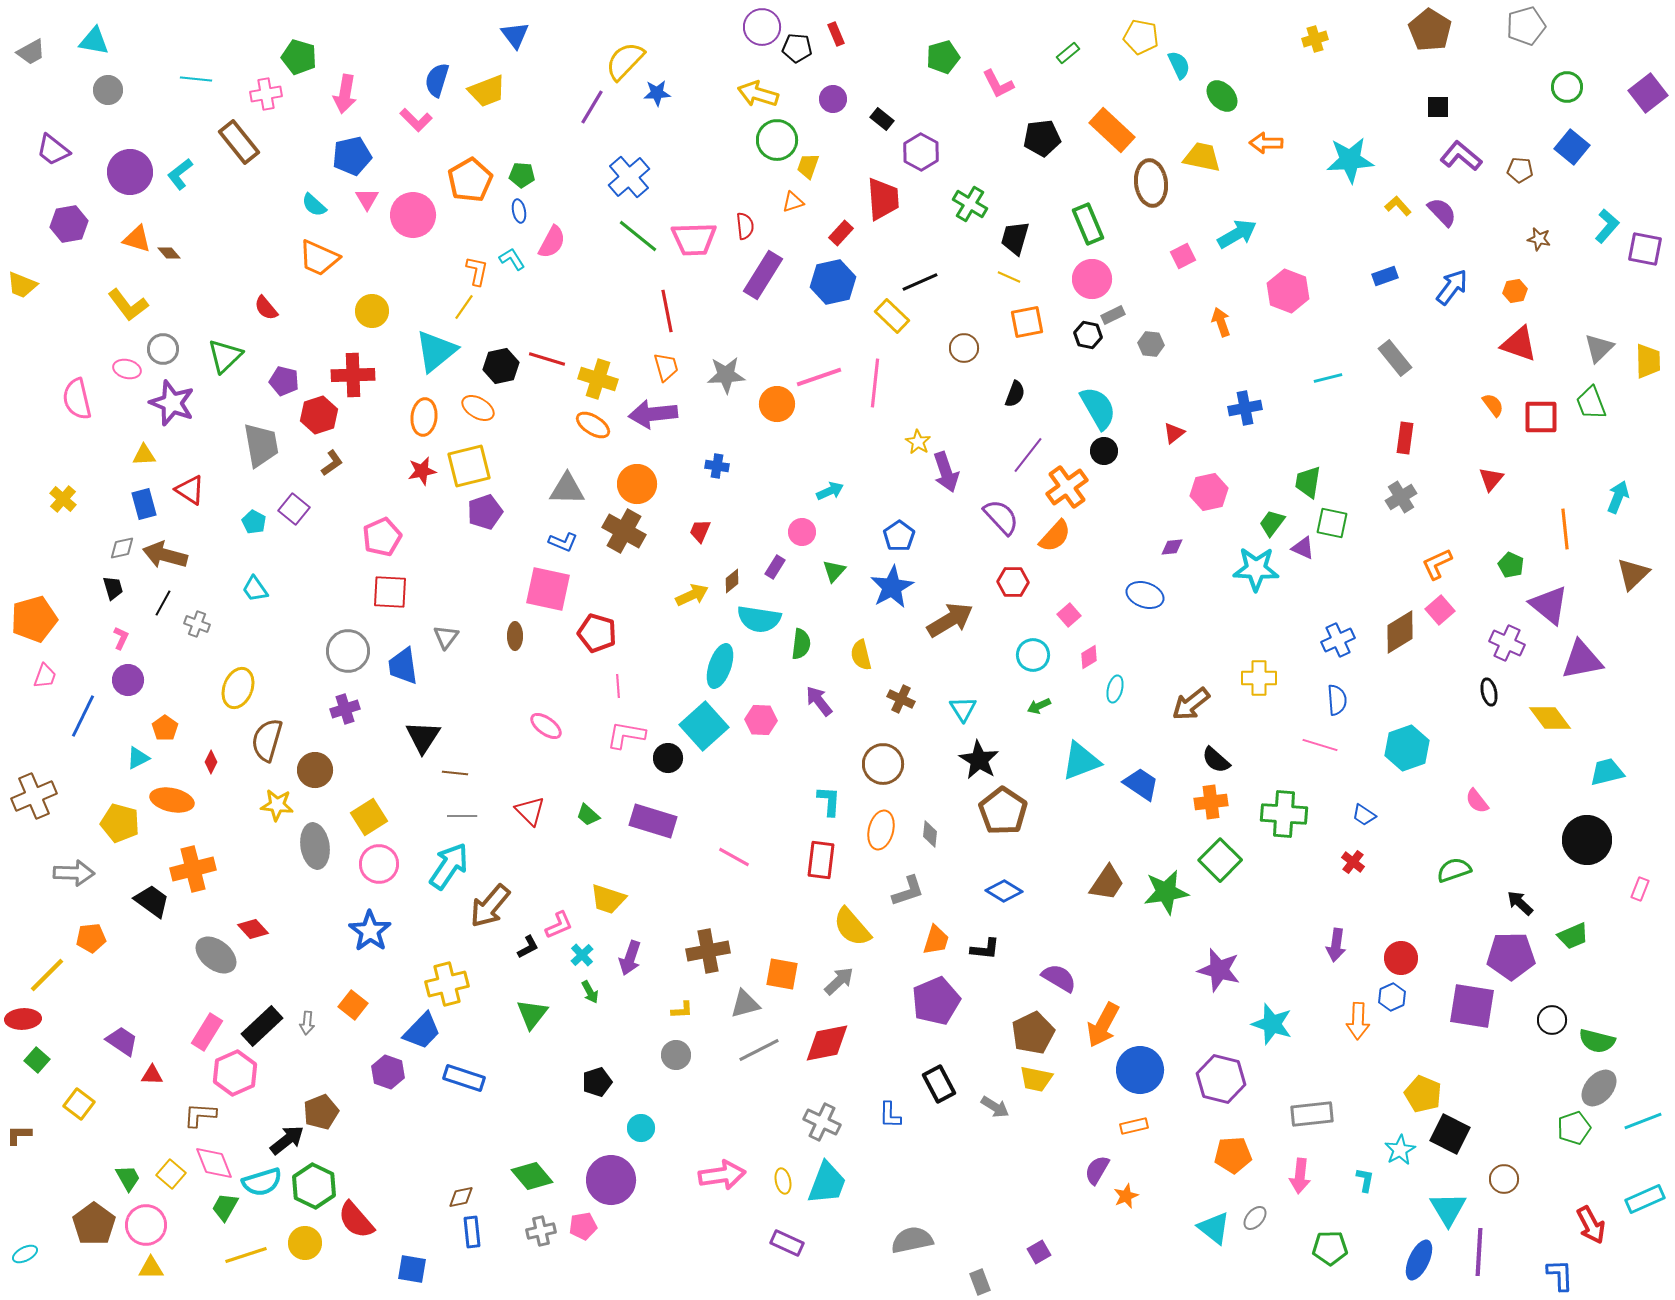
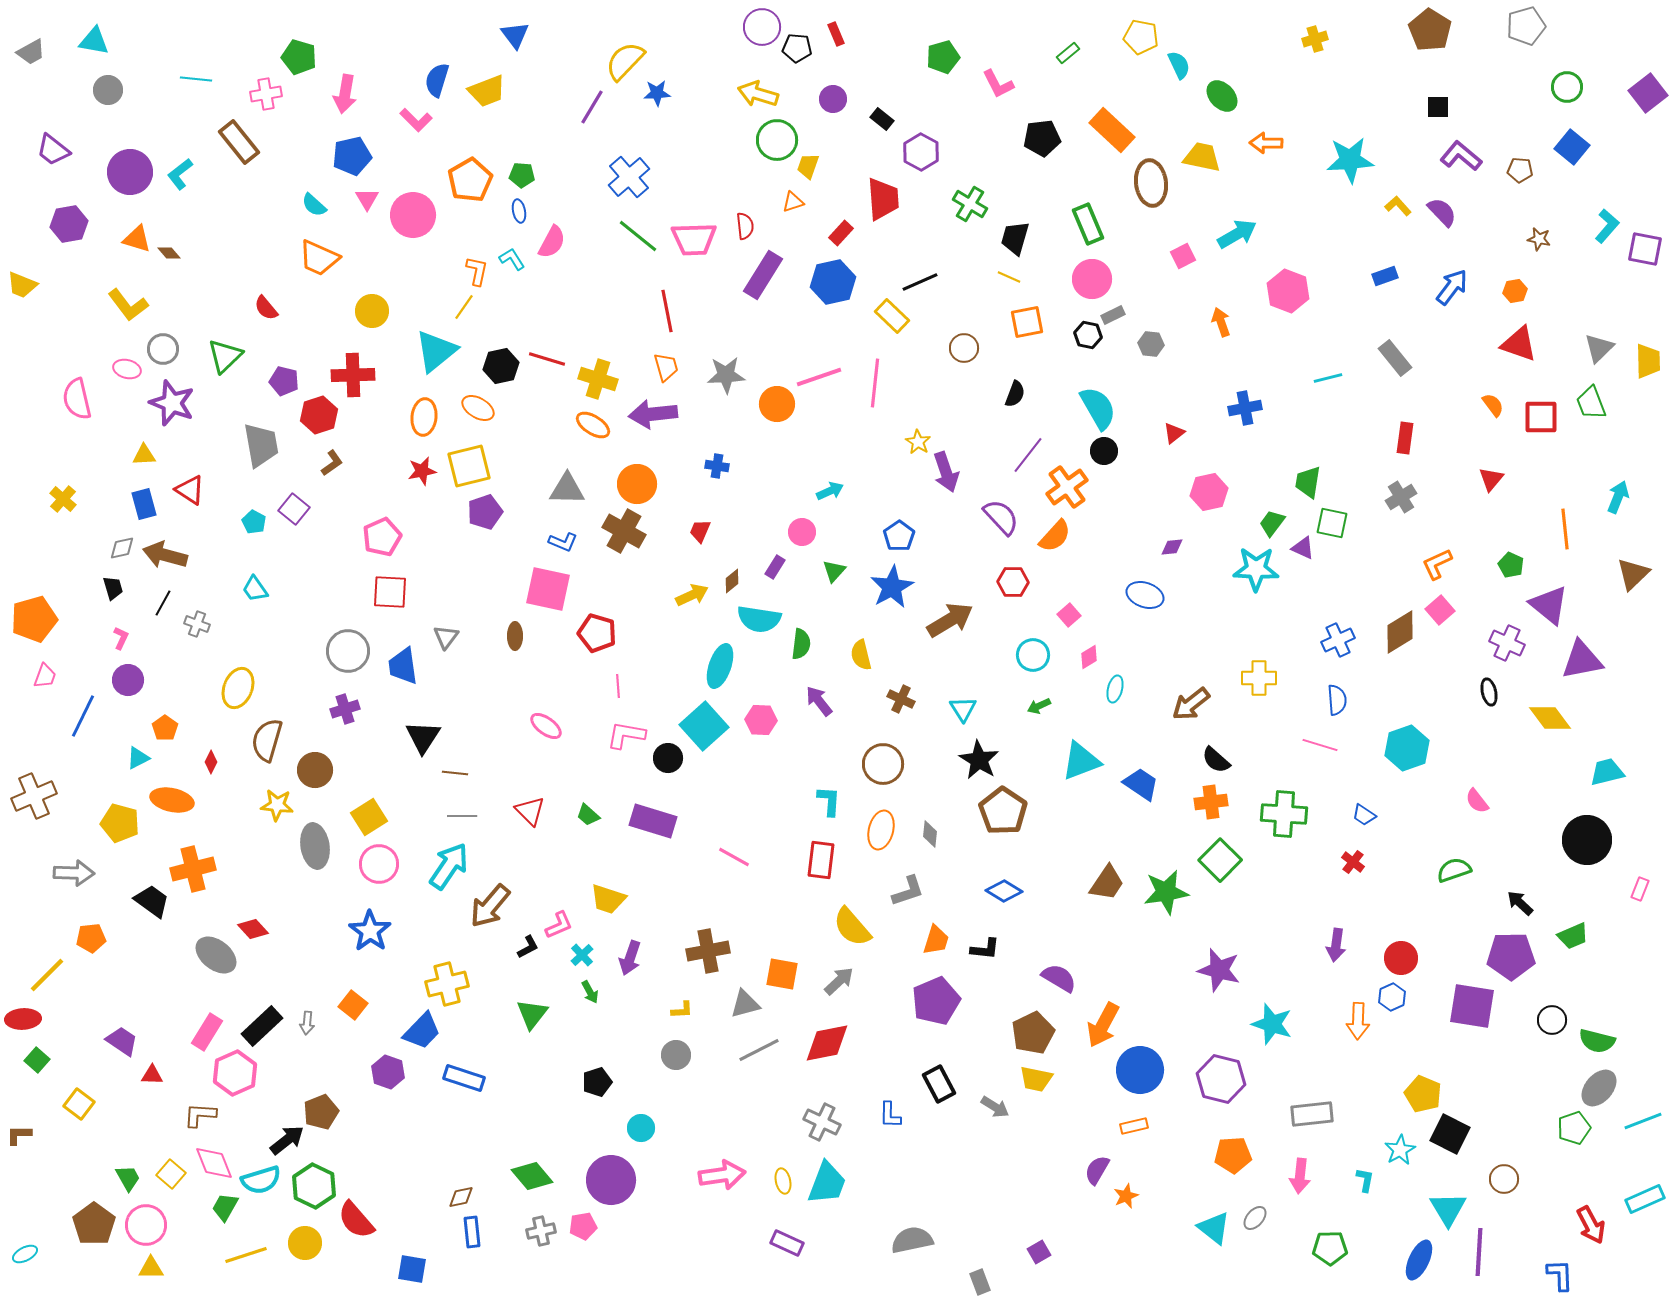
cyan semicircle at (262, 1182): moved 1 px left, 2 px up
